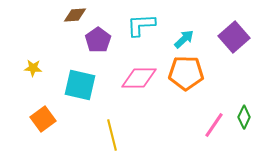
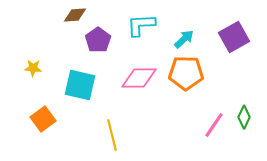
purple square: rotated 12 degrees clockwise
